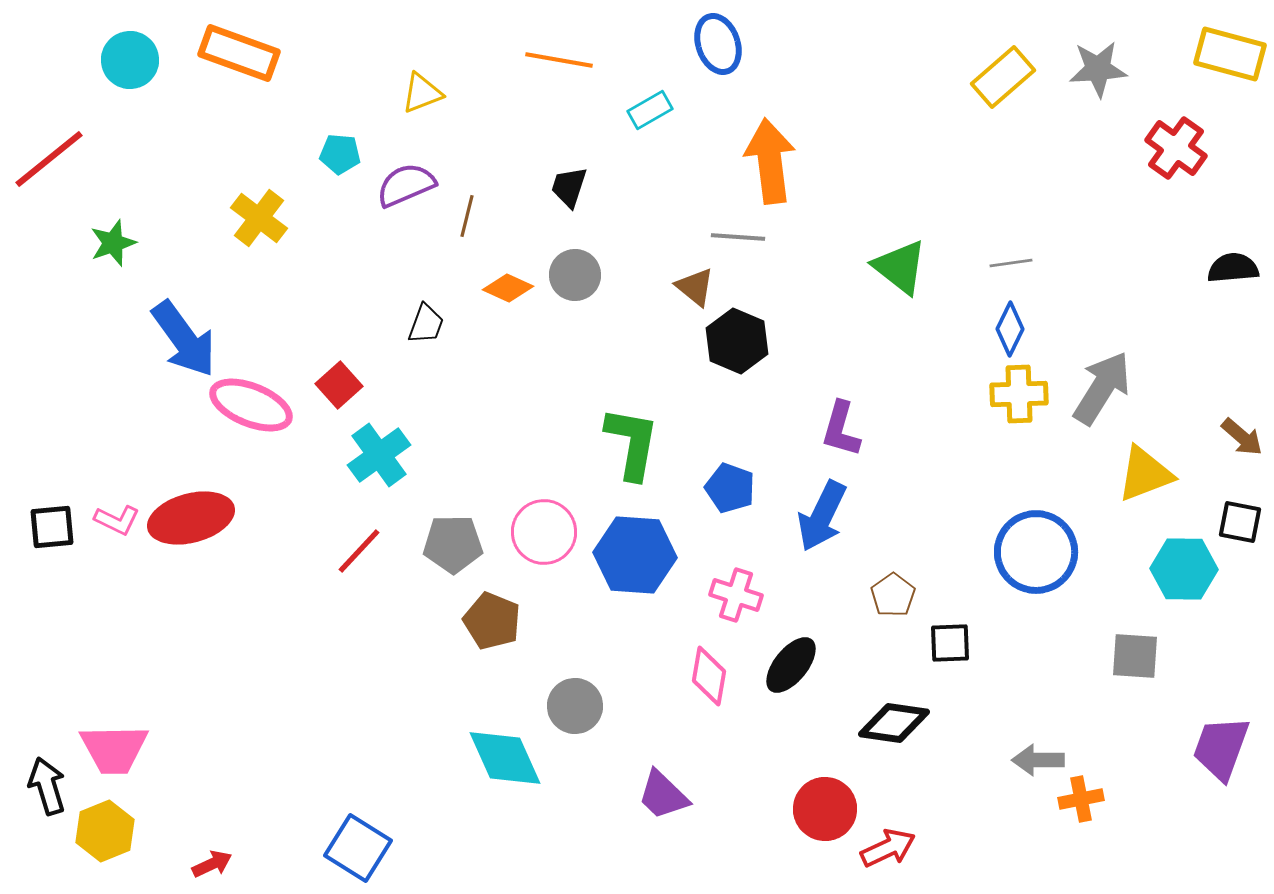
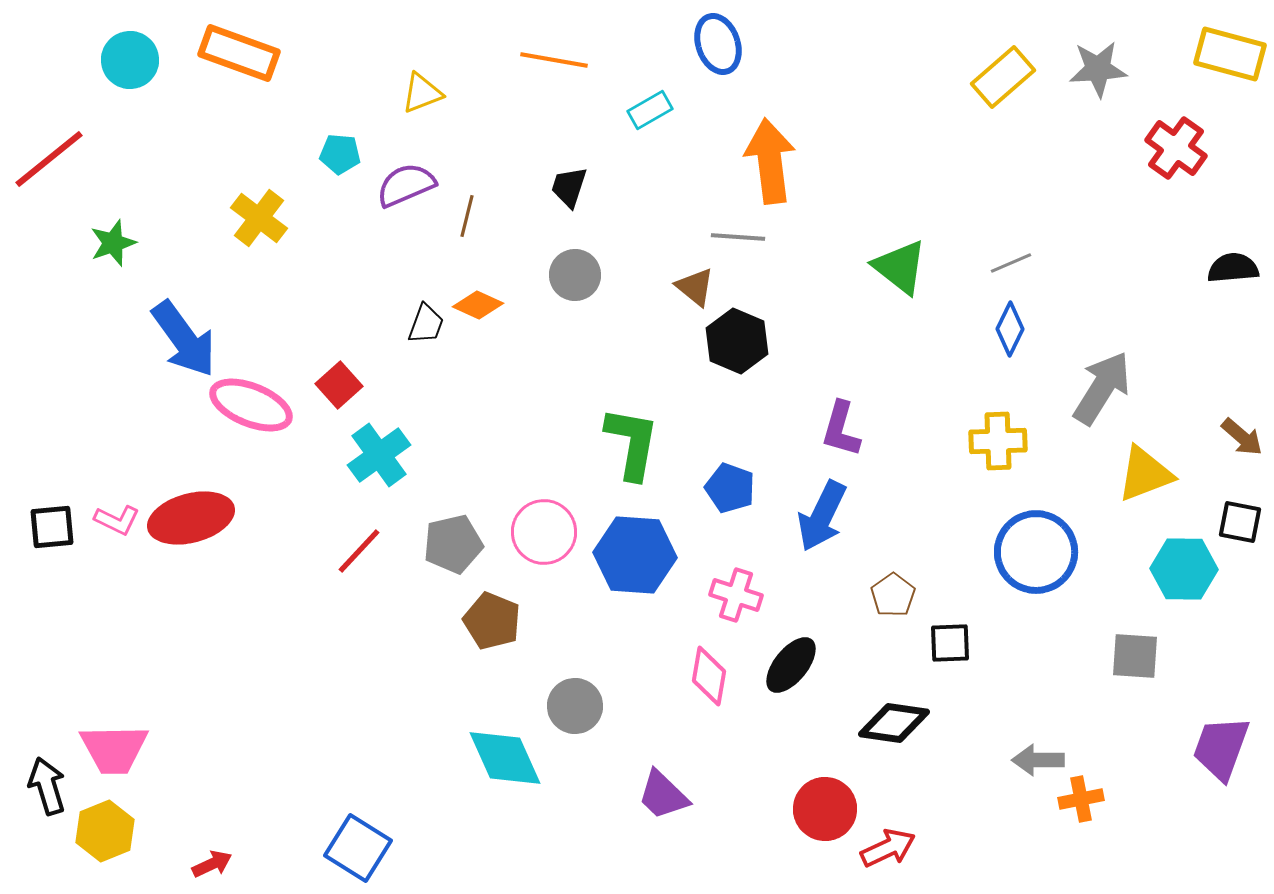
orange line at (559, 60): moved 5 px left
gray line at (1011, 263): rotated 15 degrees counterclockwise
orange diamond at (508, 288): moved 30 px left, 17 px down
yellow cross at (1019, 394): moved 21 px left, 47 px down
gray pentagon at (453, 544): rotated 12 degrees counterclockwise
